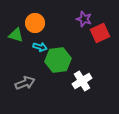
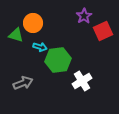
purple star: moved 3 px up; rotated 21 degrees clockwise
orange circle: moved 2 px left
red square: moved 3 px right, 2 px up
gray arrow: moved 2 px left
